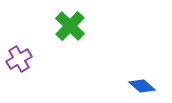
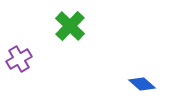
blue diamond: moved 2 px up
